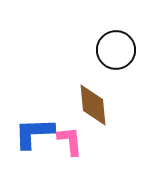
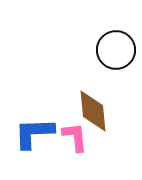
brown diamond: moved 6 px down
pink L-shape: moved 5 px right, 4 px up
